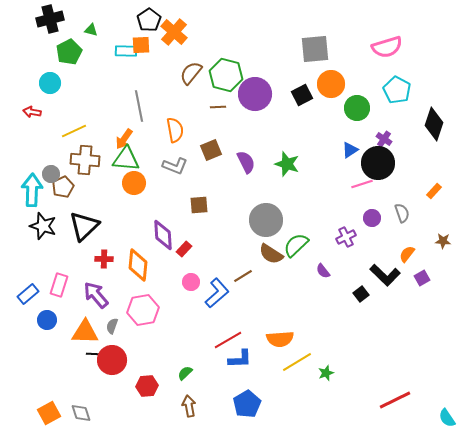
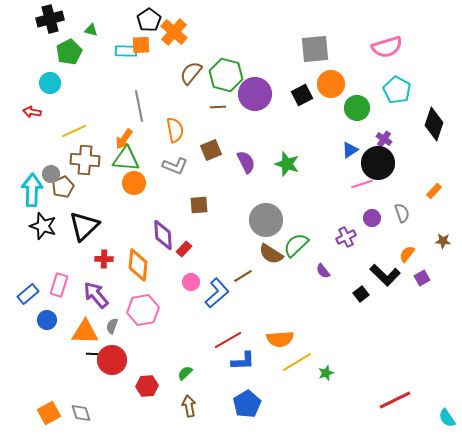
blue L-shape at (240, 359): moved 3 px right, 2 px down
